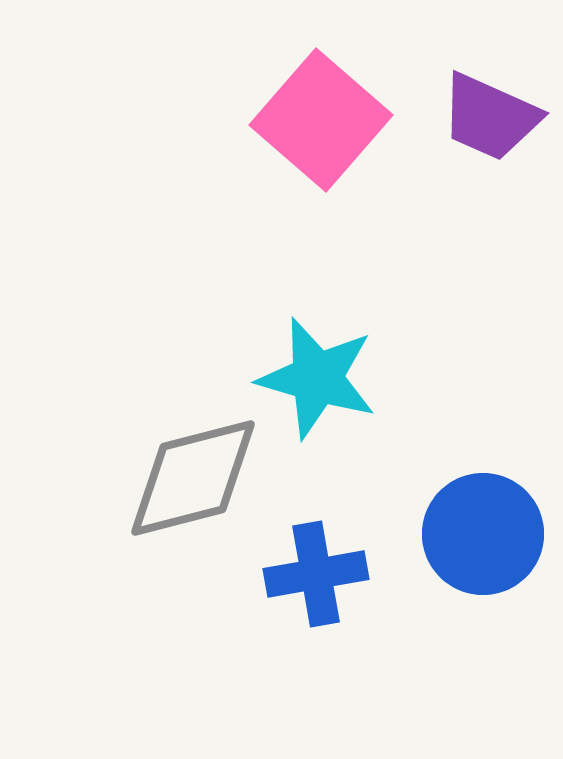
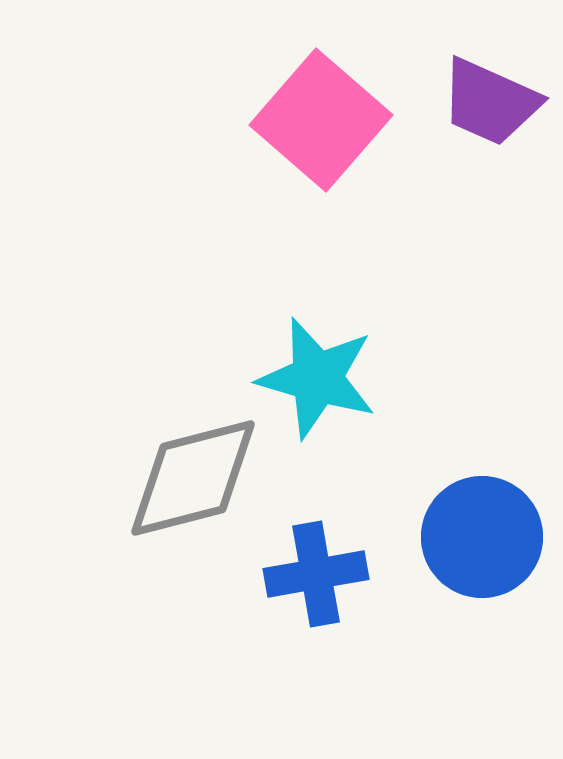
purple trapezoid: moved 15 px up
blue circle: moved 1 px left, 3 px down
